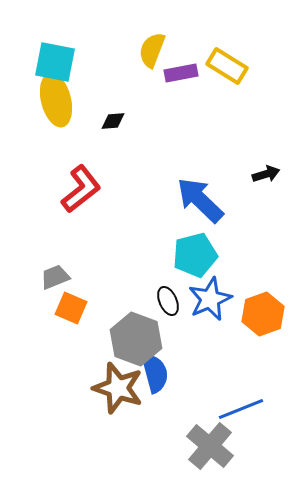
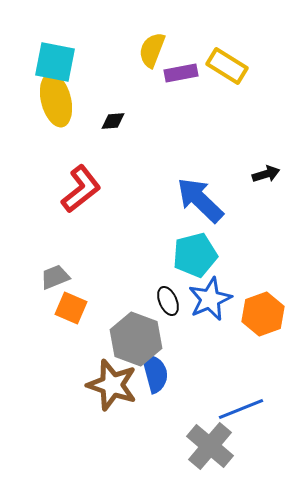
brown star: moved 6 px left, 3 px up
